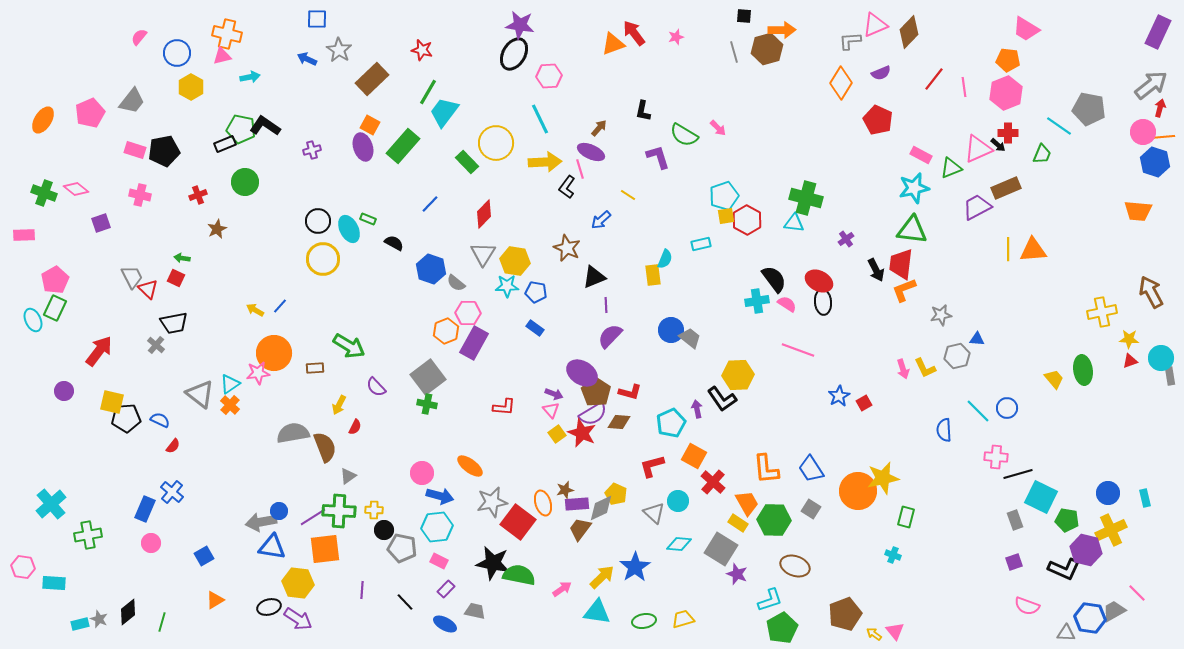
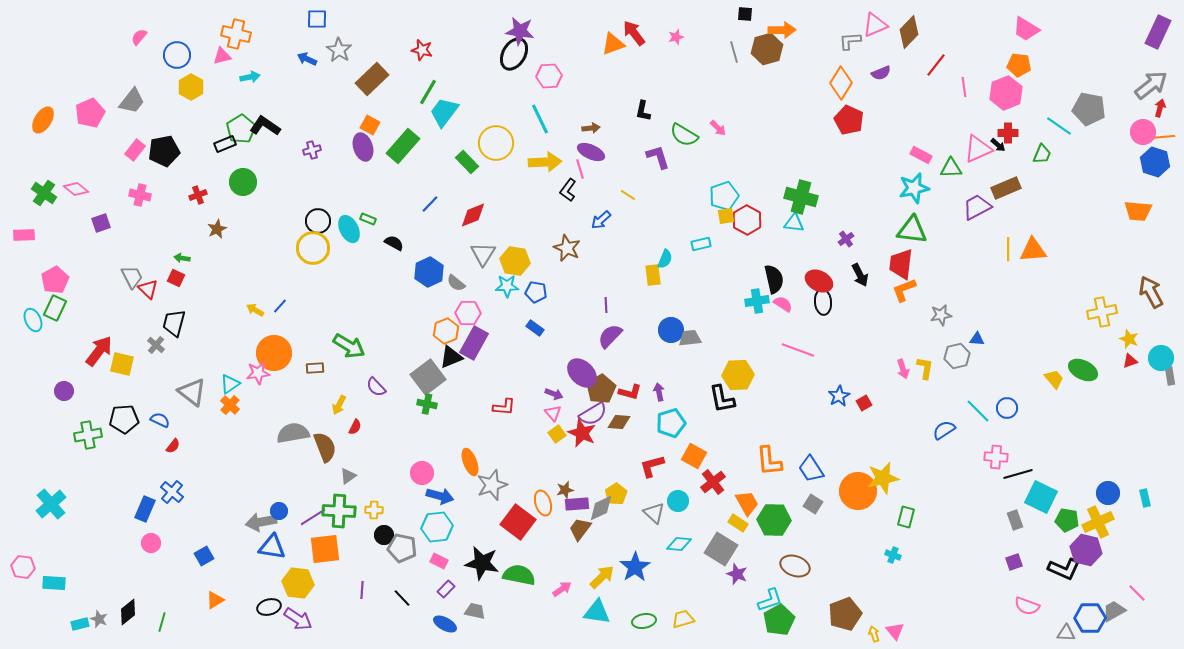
black square at (744, 16): moved 1 px right, 2 px up
purple star at (520, 25): moved 6 px down
orange cross at (227, 34): moved 9 px right
blue circle at (177, 53): moved 2 px down
orange pentagon at (1008, 60): moved 11 px right, 5 px down
red line at (934, 79): moved 2 px right, 14 px up
red pentagon at (878, 120): moved 29 px left
brown arrow at (599, 128): moved 8 px left; rotated 42 degrees clockwise
green pentagon at (241, 129): rotated 28 degrees clockwise
pink rectangle at (135, 150): rotated 70 degrees counterclockwise
green triangle at (951, 168): rotated 20 degrees clockwise
green circle at (245, 182): moved 2 px left
black L-shape at (567, 187): moved 1 px right, 3 px down
green cross at (44, 193): rotated 15 degrees clockwise
green cross at (806, 198): moved 5 px left, 1 px up
red diamond at (484, 214): moved 11 px left, 1 px down; rotated 24 degrees clockwise
yellow circle at (323, 259): moved 10 px left, 11 px up
blue hexagon at (431, 269): moved 2 px left, 3 px down; rotated 16 degrees clockwise
black arrow at (876, 270): moved 16 px left, 5 px down
black triangle at (594, 277): moved 143 px left, 80 px down
black semicircle at (774, 279): rotated 24 degrees clockwise
pink semicircle at (787, 304): moved 4 px left
black trapezoid at (174, 323): rotated 116 degrees clockwise
gray trapezoid at (690, 338): rotated 45 degrees counterclockwise
yellow star at (1129, 339): rotated 18 degrees clockwise
yellow L-shape at (925, 368): rotated 145 degrees counterclockwise
green ellipse at (1083, 370): rotated 56 degrees counterclockwise
purple ellipse at (582, 373): rotated 12 degrees clockwise
brown pentagon at (596, 392): moved 5 px right, 3 px up; rotated 8 degrees clockwise
gray triangle at (200, 394): moved 8 px left, 2 px up
black L-shape at (722, 399): rotated 24 degrees clockwise
yellow square at (112, 402): moved 10 px right, 38 px up
purple arrow at (697, 409): moved 38 px left, 17 px up
pink triangle at (551, 410): moved 2 px right, 3 px down
black pentagon at (126, 418): moved 2 px left, 1 px down
cyan pentagon at (671, 423): rotated 8 degrees clockwise
blue semicircle at (944, 430): rotated 60 degrees clockwise
orange ellipse at (470, 466): moved 4 px up; rotated 32 degrees clockwise
orange L-shape at (766, 469): moved 3 px right, 8 px up
red cross at (713, 482): rotated 10 degrees clockwise
yellow pentagon at (616, 494): rotated 15 degrees clockwise
gray star at (492, 502): moved 17 px up; rotated 8 degrees counterclockwise
gray square at (811, 509): moved 2 px right, 5 px up
black circle at (384, 530): moved 5 px down
yellow cross at (1111, 530): moved 13 px left, 8 px up
green cross at (88, 535): moved 100 px up
black star at (493, 563): moved 11 px left
black line at (405, 602): moved 3 px left, 4 px up
blue hexagon at (1090, 618): rotated 8 degrees counterclockwise
green pentagon at (782, 628): moved 3 px left, 8 px up
yellow arrow at (874, 634): rotated 35 degrees clockwise
